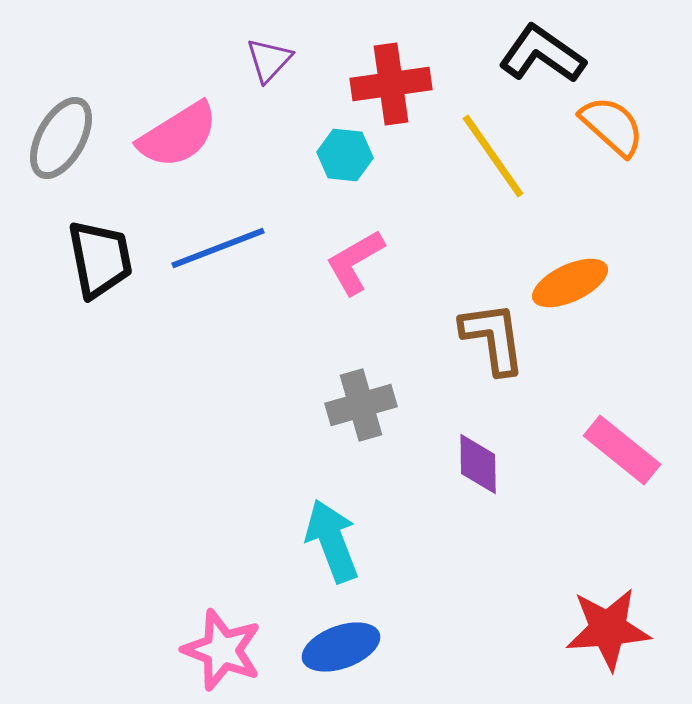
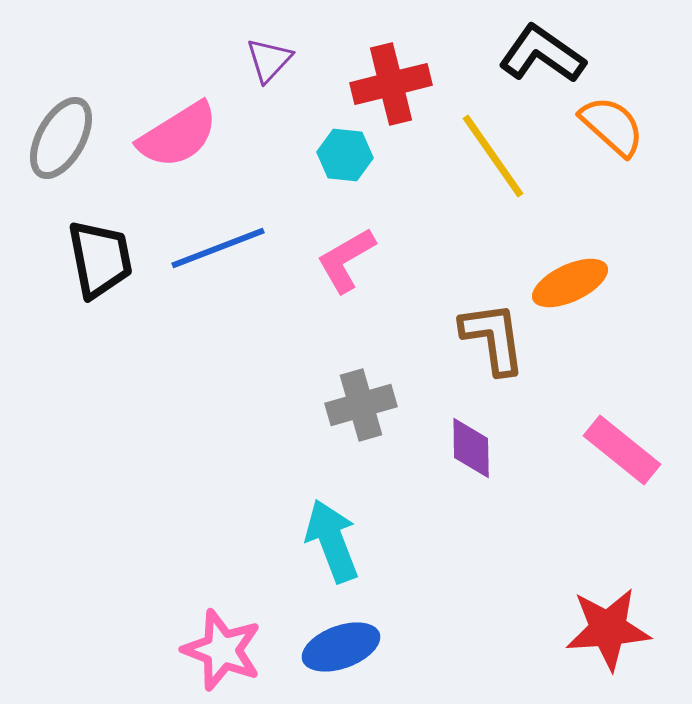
red cross: rotated 6 degrees counterclockwise
pink L-shape: moved 9 px left, 2 px up
purple diamond: moved 7 px left, 16 px up
